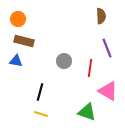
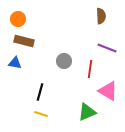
purple line: rotated 48 degrees counterclockwise
blue triangle: moved 1 px left, 2 px down
red line: moved 1 px down
green triangle: rotated 42 degrees counterclockwise
